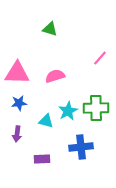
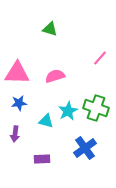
green cross: rotated 20 degrees clockwise
purple arrow: moved 2 px left
blue cross: moved 4 px right, 1 px down; rotated 30 degrees counterclockwise
